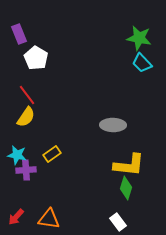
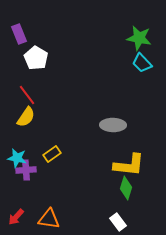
cyan star: moved 3 px down
